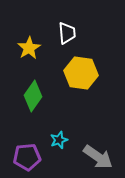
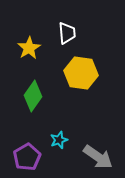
purple pentagon: rotated 24 degrees counterclockwise
